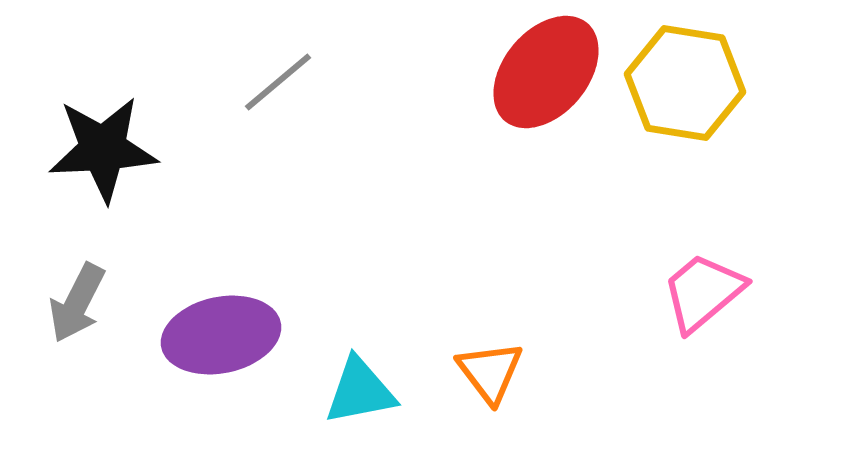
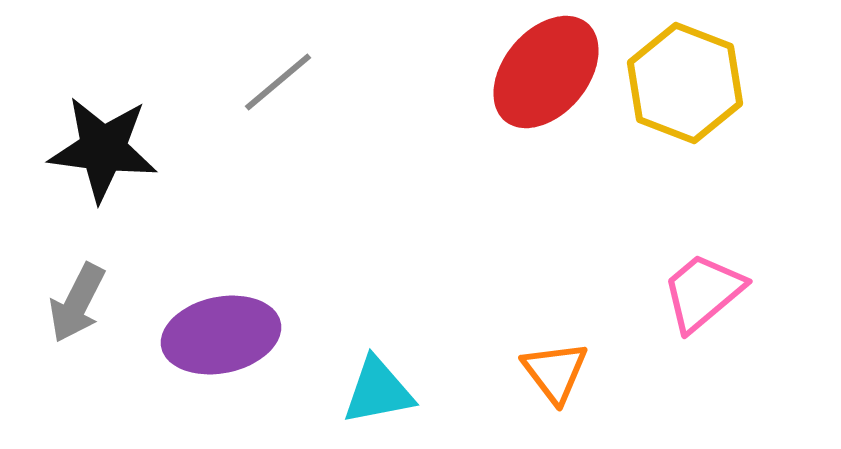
yellow hexagon: rotated 12 degrees clockwise
black star: rotated 10 degrees clockwise
orange triangle: moved 65 px right
cyan triangle: moved 18 px right
